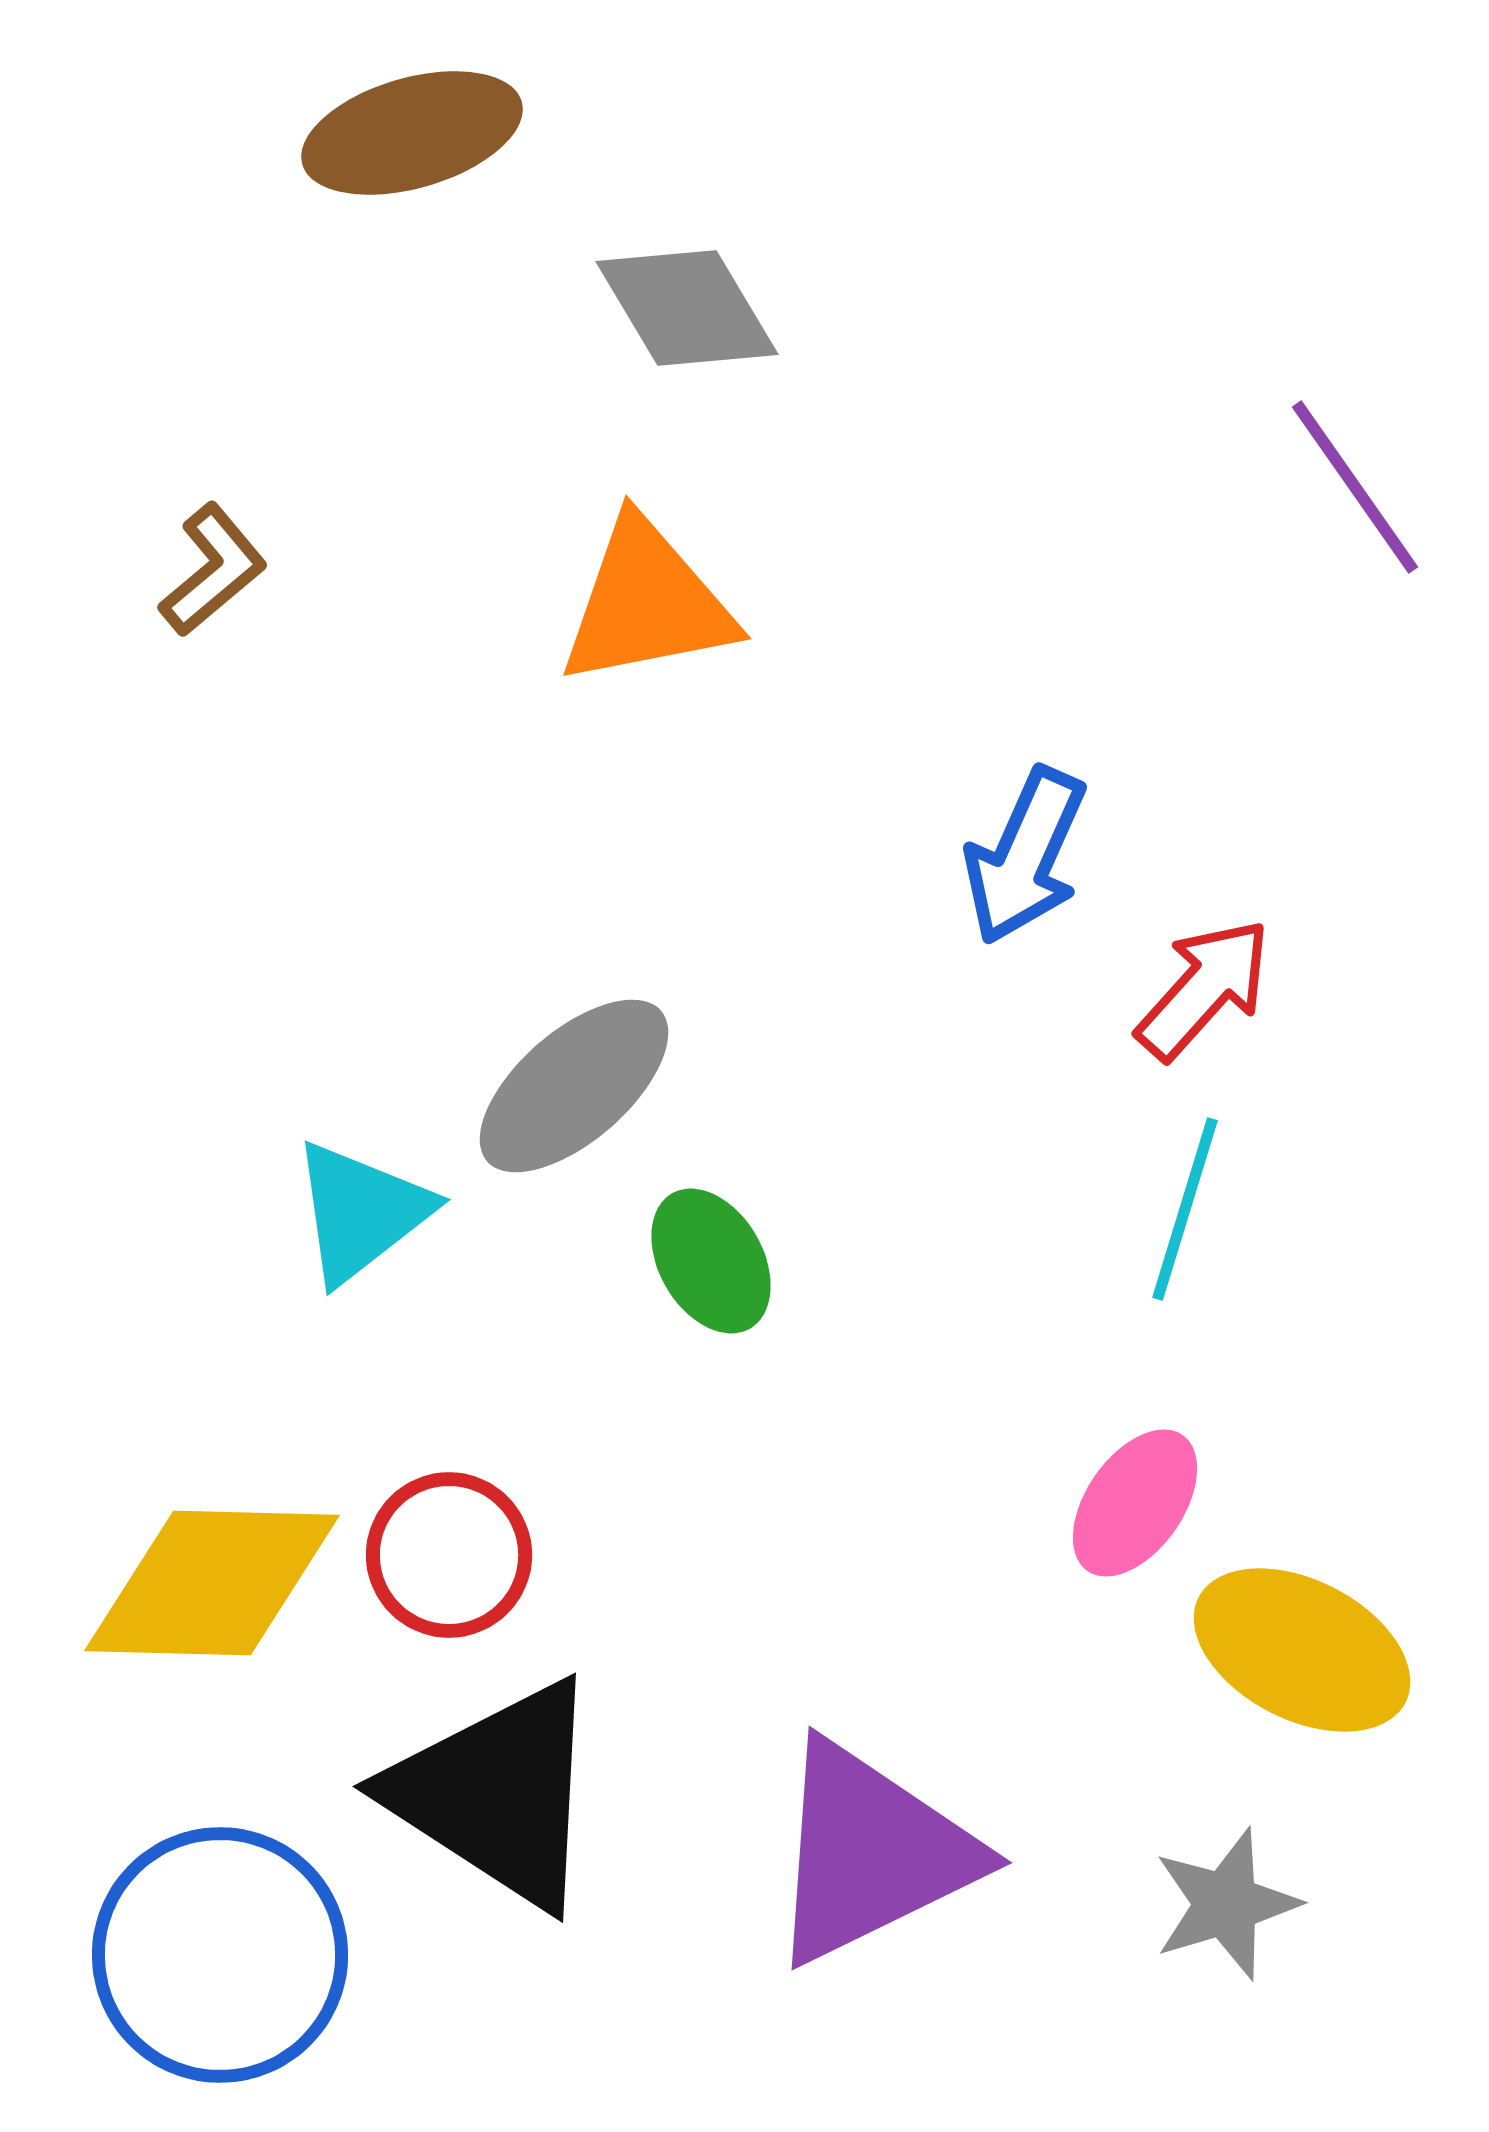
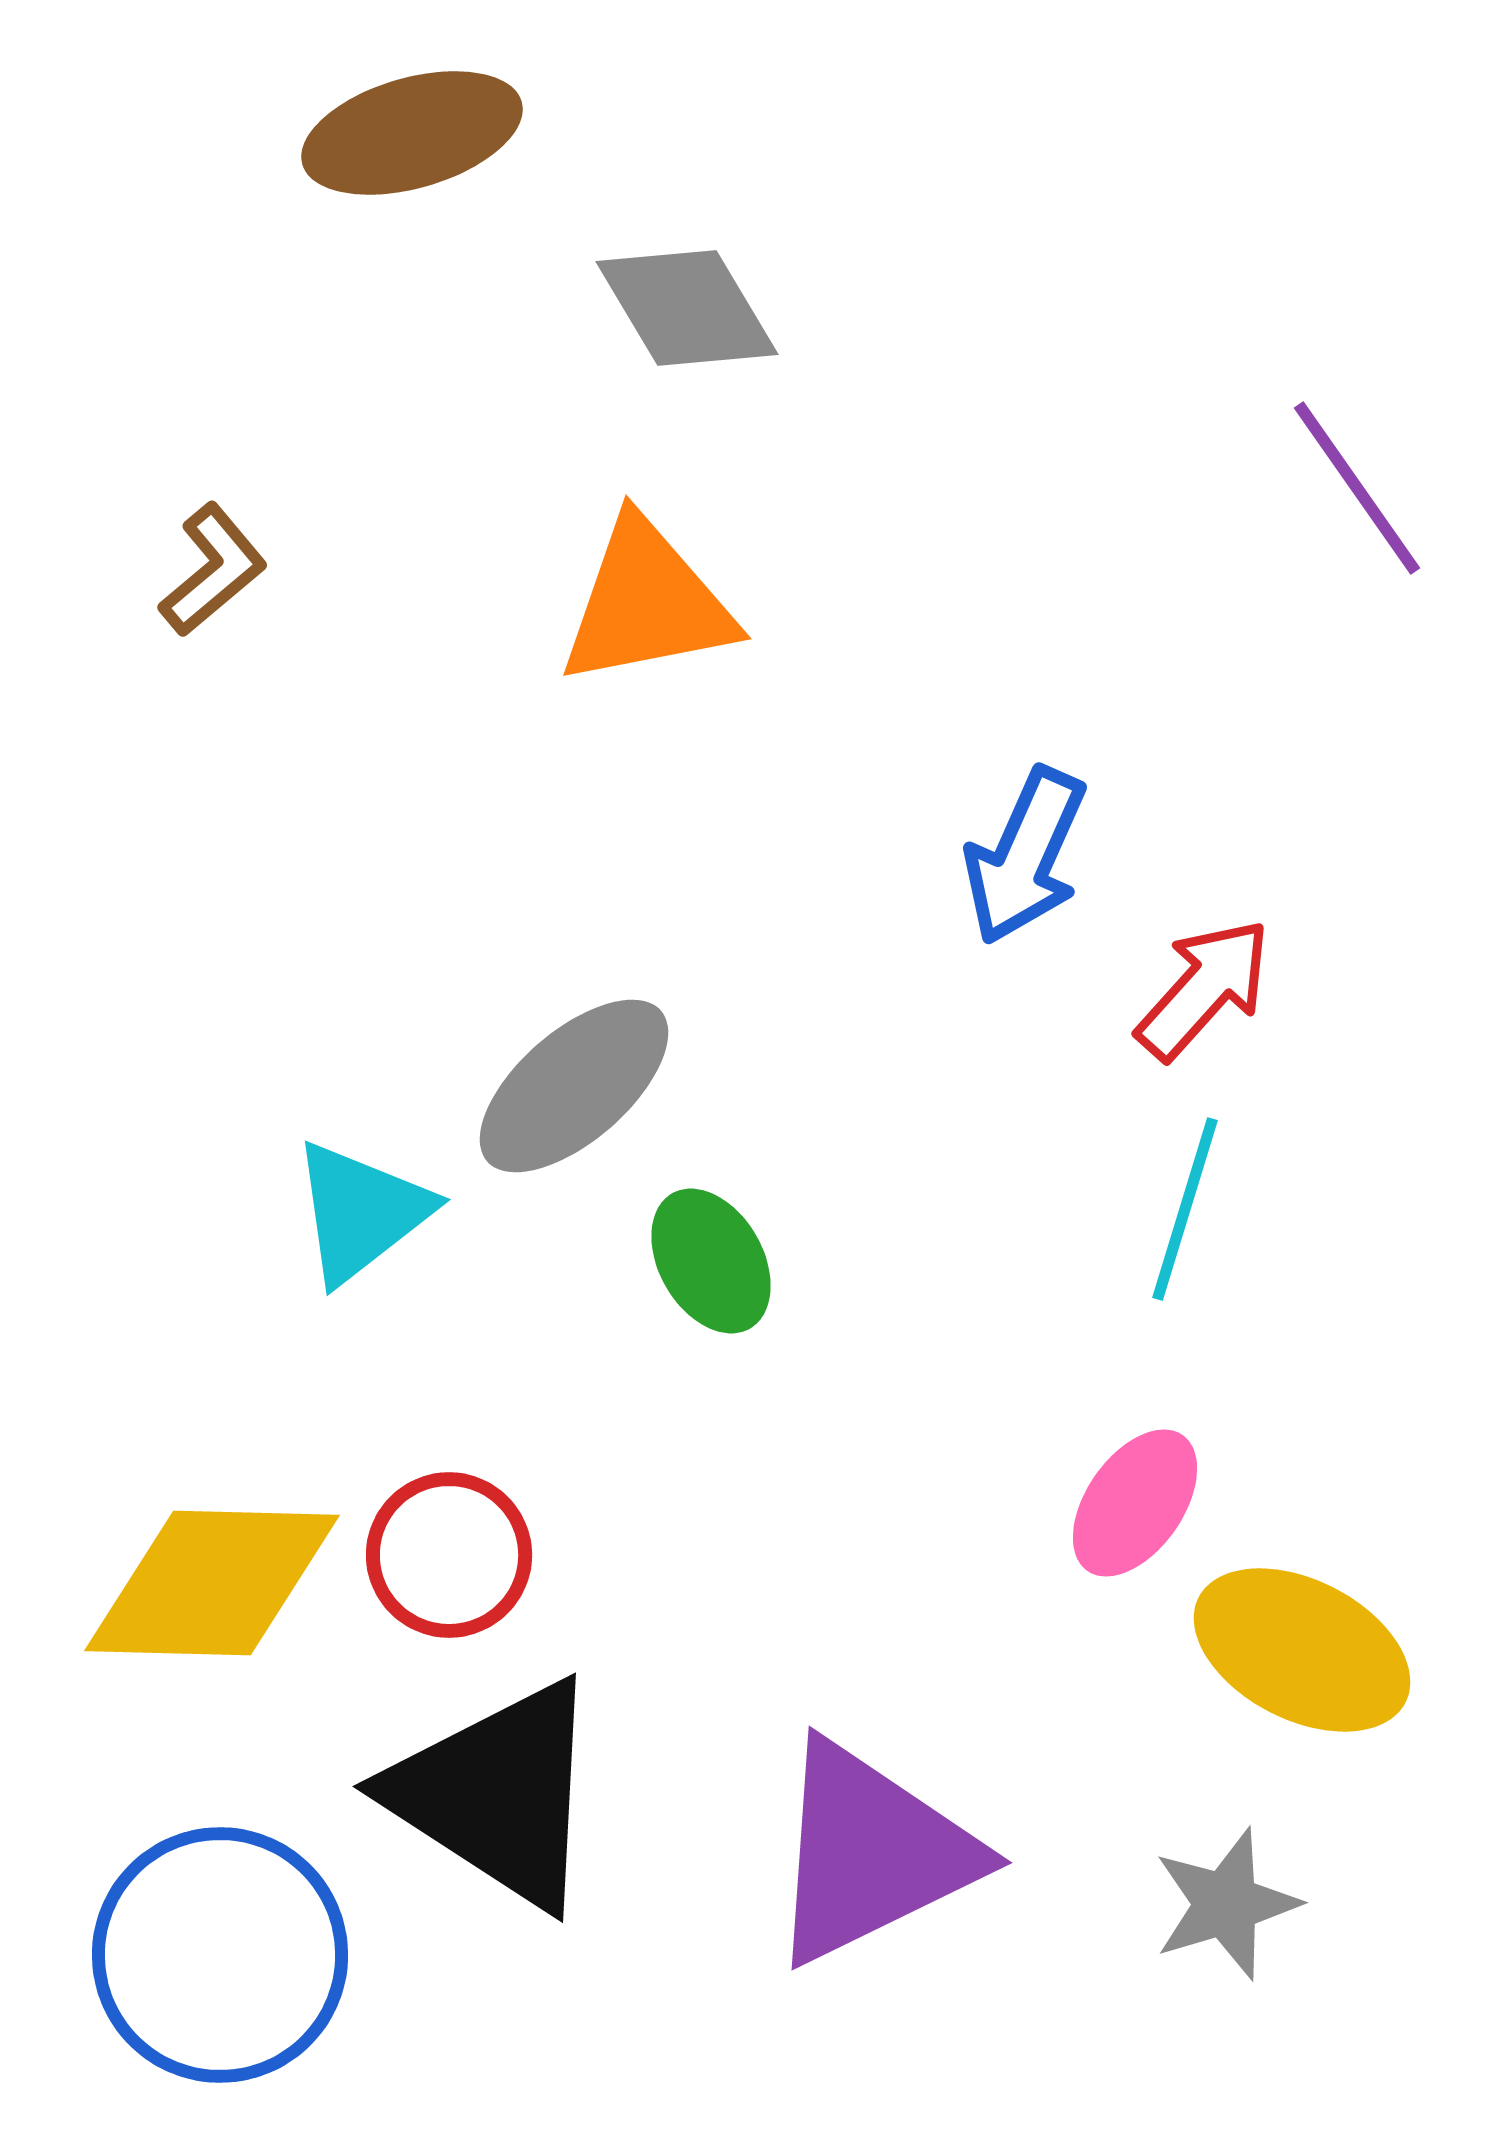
purple line: moved 2 px right, 1 px down
